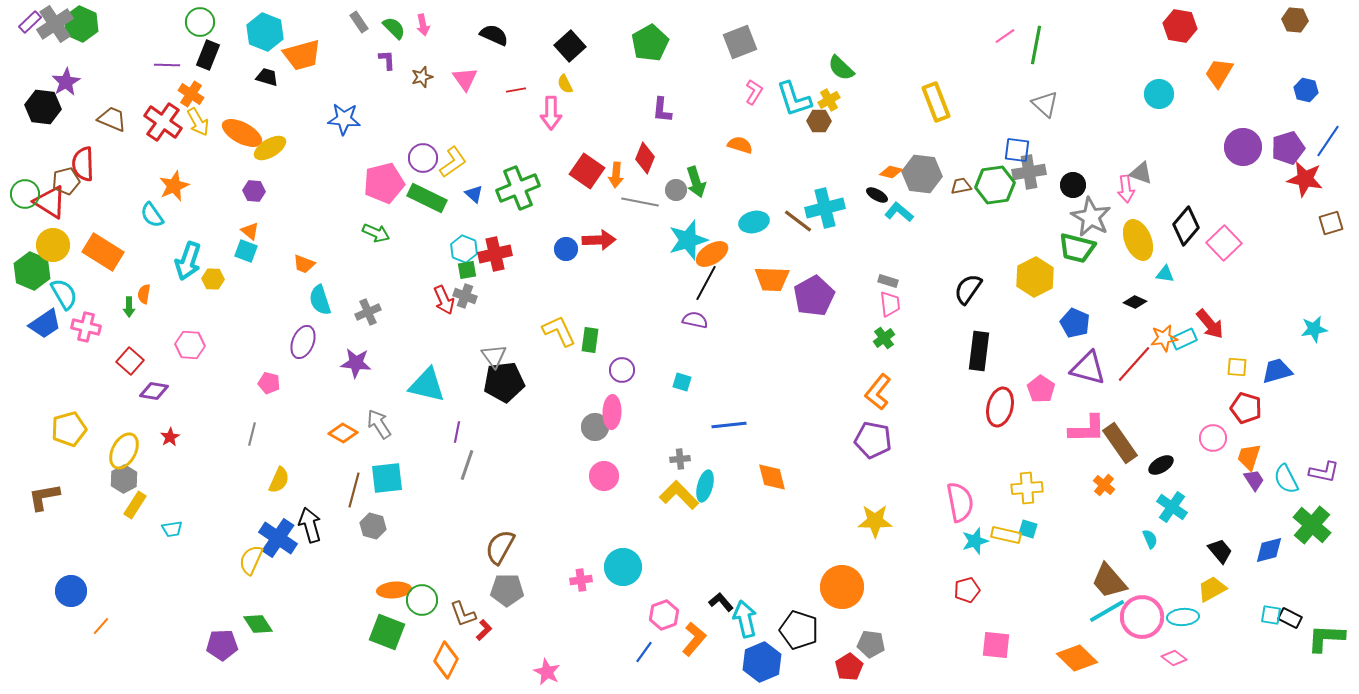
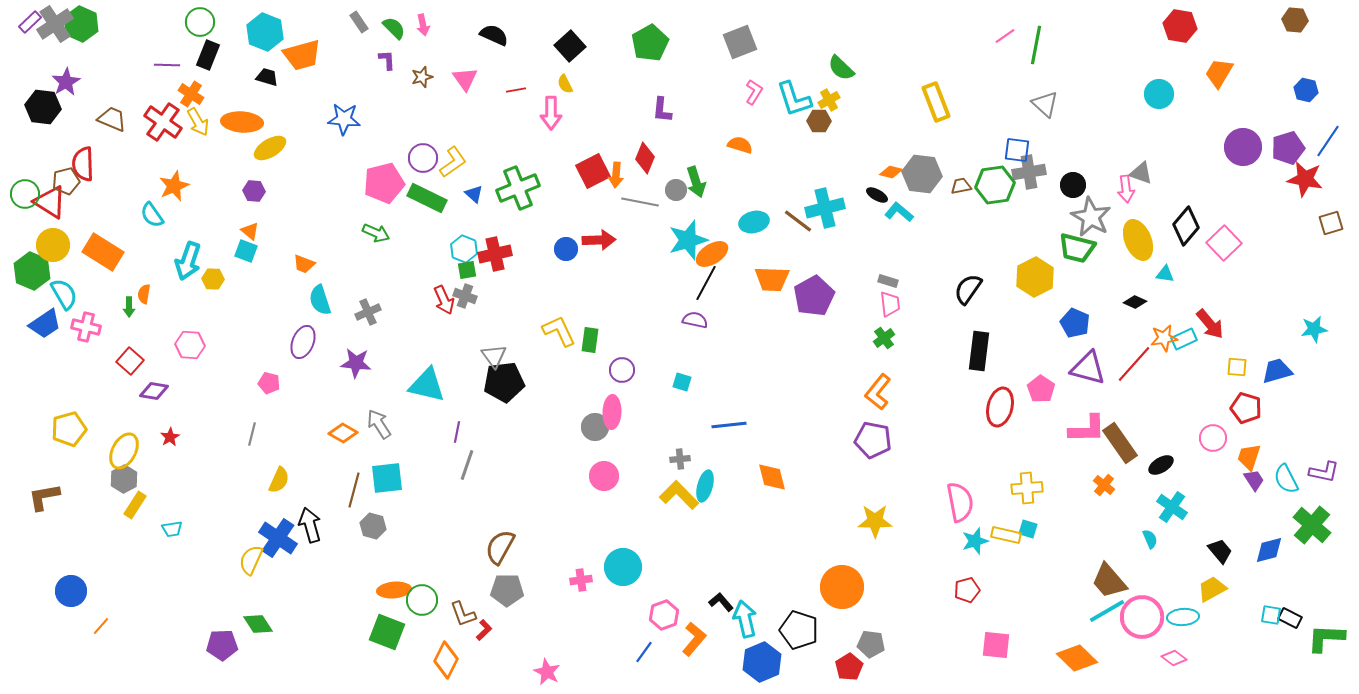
orange ellipse at (242, 133): moved 11 px up; rotated 24 degrees counterclockwise
red square at (587, 171): moved 6 px right; rotated 28 degrees clockwise
